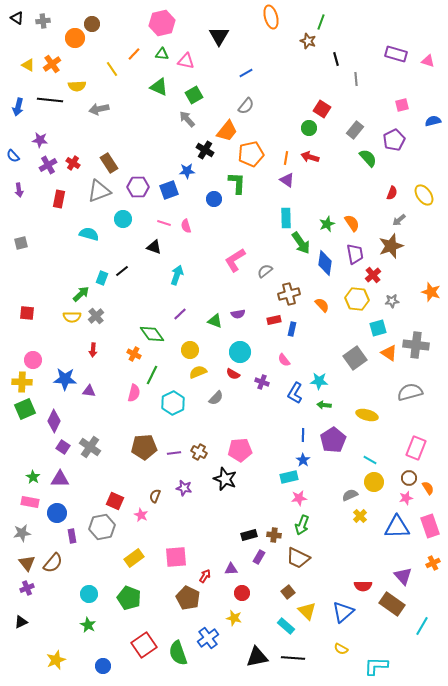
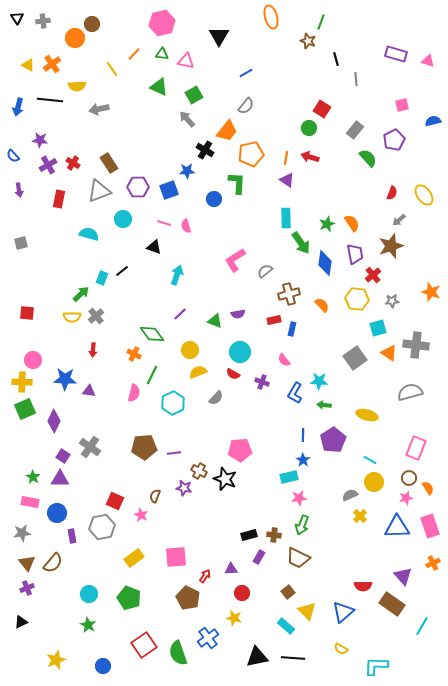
black triangle at (17, 18): rotated 24 degrees clockwise
purple square at (63, 447): moved 9 px down
brown cross at (199, 452): moved 19 px down
